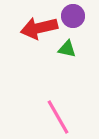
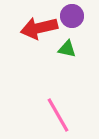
purple circle: moved 1 px left
pink line: moved 2 px up
